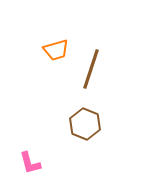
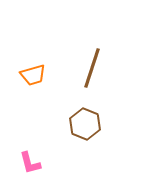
orange trapezoid: moved 23 px left, 25 px down
brown line: moved 1 px right, 1 px up
